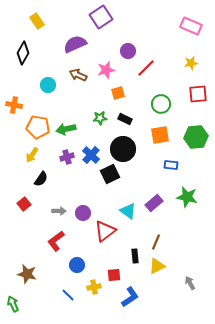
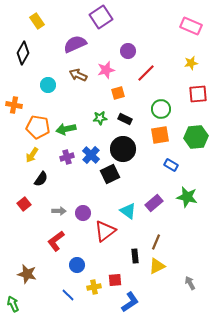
red line at (146, 68): moved 5 px down
green circle at (161, 104): moved 5 px down
blue rectangle at (171, 165): rotated 24 degrees clockwise
red square at (114, 275): moved 1 px right, 5 px down
blue L-shape at (130, 297): moved 5 px down
